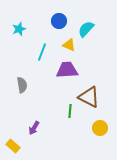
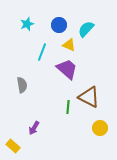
blue circle: moved 4 px down
cyan star: moved 8 px right, 5 px up
purple trapezoid: moved 1 px up; rotated 45 degrees clockwise
green line: moved 2 px left, 4 px up
